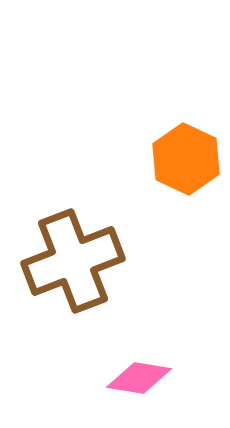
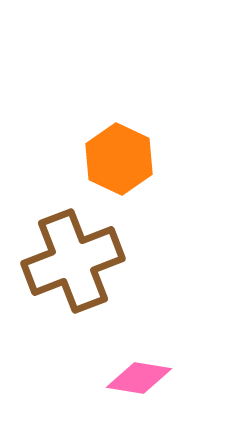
orange hexagon: moved 67 px left
